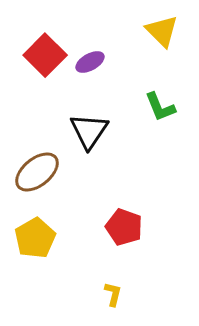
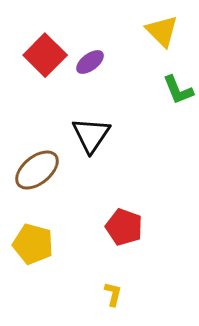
purple ellipse: rotated 8 degrees counterclockwise
green L-shape: moved 18 px right, 17 px up
black triangle: moved 2 px right, 4 px down
brown ellipse: moved 2 px up
yellow pentagon: moved 2 px left, 6 px down; rotated 27 degrees counterclockwise
